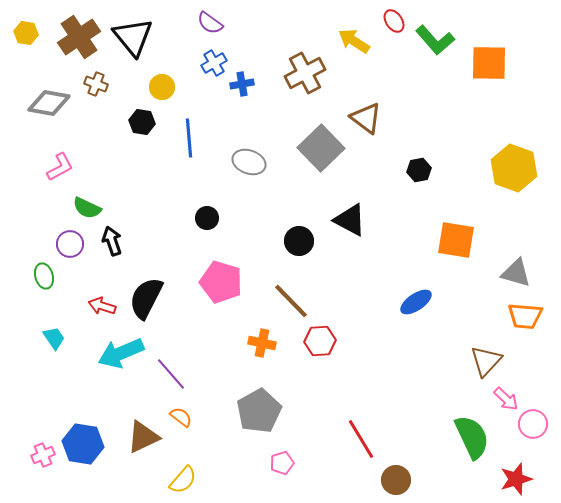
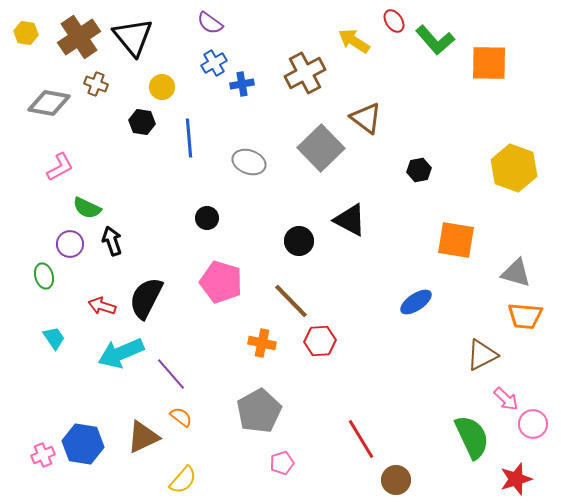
brown triangle at (486, 361): moved 4 px left, 6 px up; rotated 20 degrees clockwise
